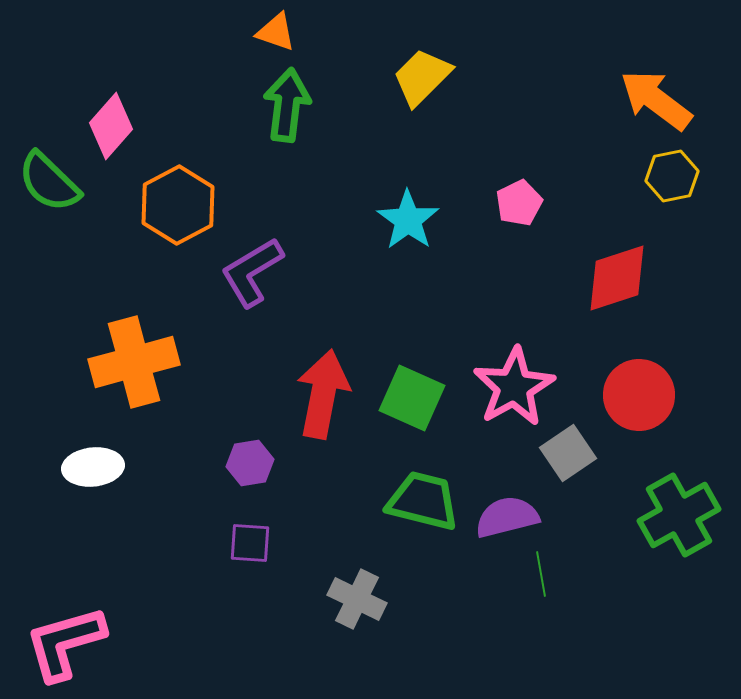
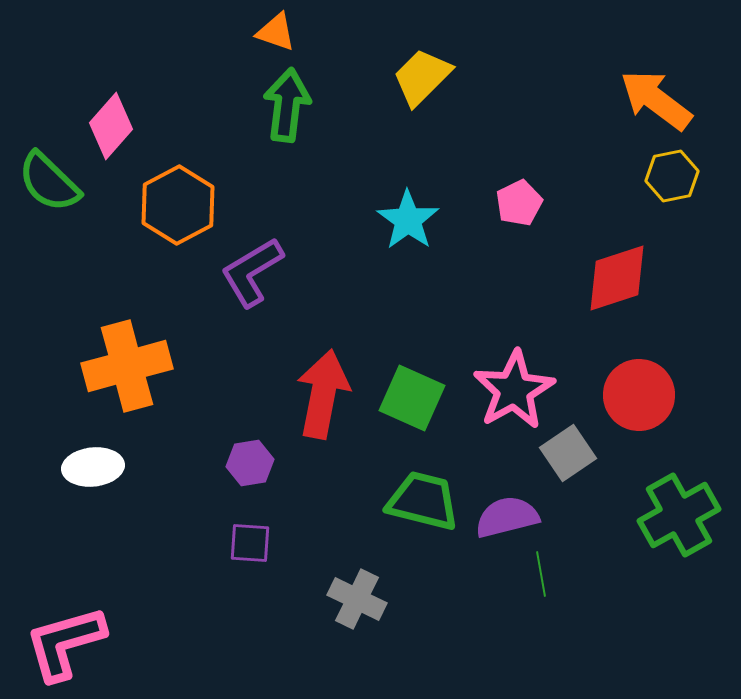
orange cross: moved 7 px left, 4 px down
pink star: moved 3 px down
